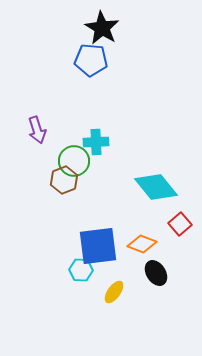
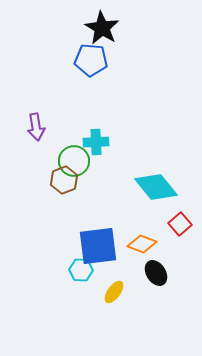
purple arrow: moved 1 px left, 3 px up; rotated 8 degrees clockwise
